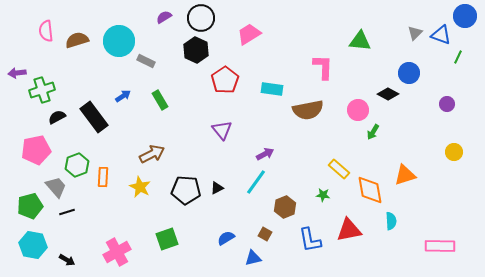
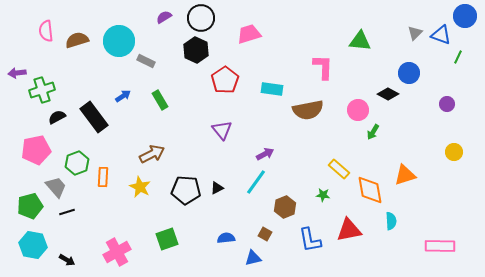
pink trapezoid at (249, 34): rotated 15 degrees clockwise
green hexagon at (77, 165): moved 2 px up
blue semicircle at (226, 238): rotated 24 degrees clockwise
